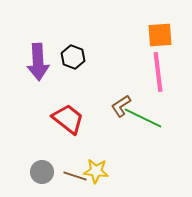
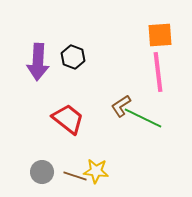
purple arrow: rotated 6 degrees clockwise
